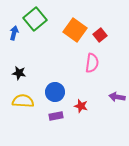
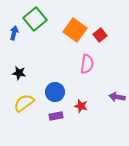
pink semicircle: moved 5 px left, 1 px down
yellow semicircle: moved 1 px right, 2 px down; rotated 40 degrees counterclockwise
